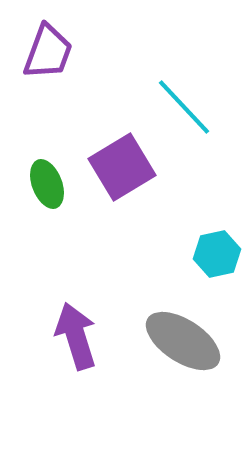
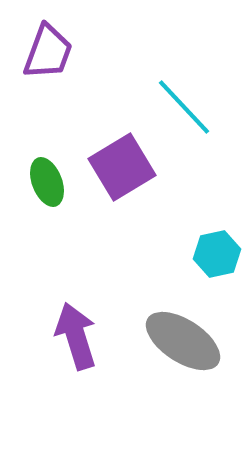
green ellipse: moved 2 px up
